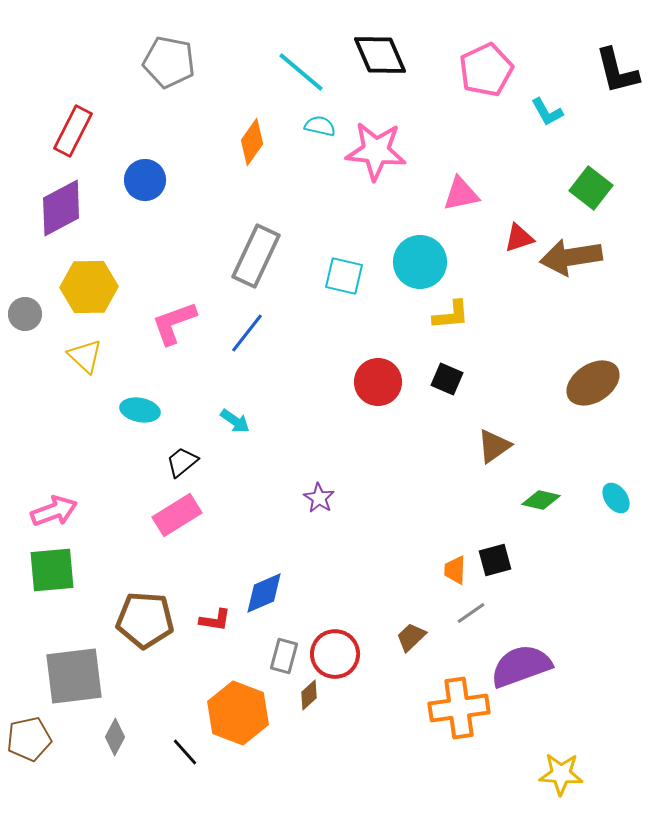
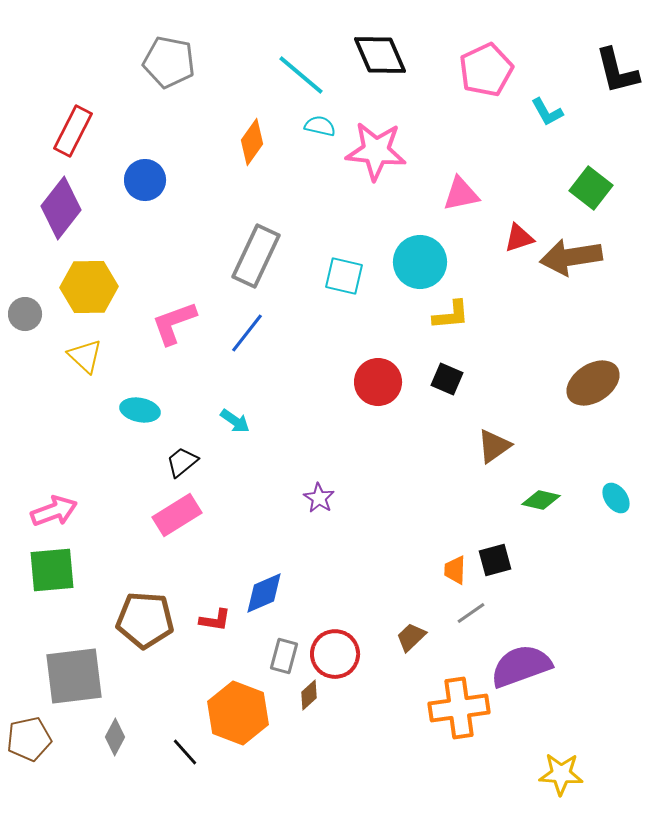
cyan line at (301, 72): moved 3 px down
purple diamond at (61, 208): rotated 24 degrees counterclockwise
